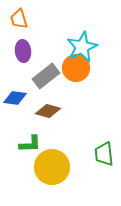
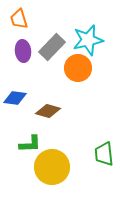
cyan star: moved 6 px right, 7 px up; rotated 12 degrees clockwise
orange circle: moved 2 px right
gray rectangle: moved 6 px right, 29 px up; rotated 8 degrees counterclockwise
